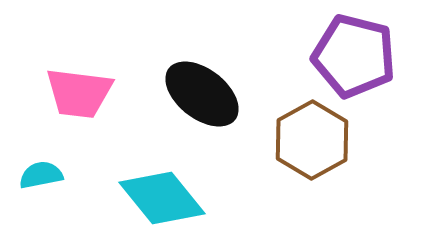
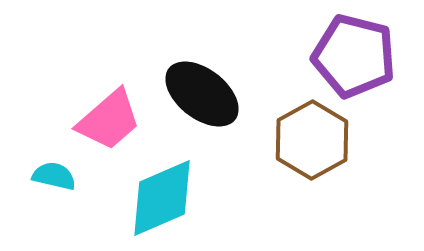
pink trapezoid: moved 30 px right, 27 px down; rotated 48 degrees counterclockwise
cyan semicircle: moved 13 px right, 1 px down; rotated 24 degrees clockwise
cyan diamond: rotated 74 degrees counterclockwise
